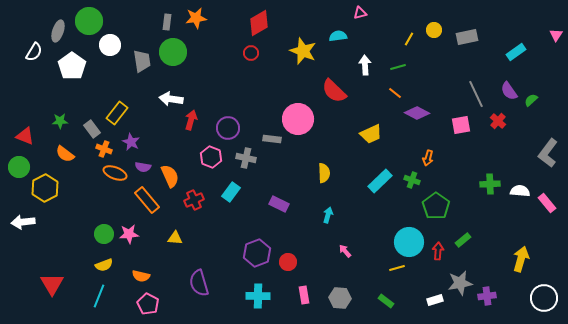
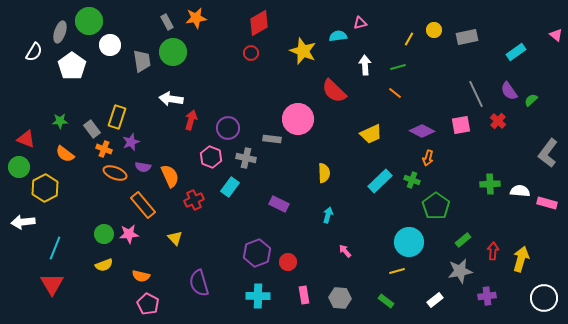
pink triangle at (360, 13): moved 10 px down
gray rectangle at (167, 22): rotated 35 degrees counterclockwise
gray ellipse at (58, 31): moved 2 px right, 1 px down
pink triangle at (556, 35): rotated 24 degrees counterclockwise
yellow rectangle at (117, 113): moved 4 px down; rotated 20 degrees counterclockwise
purple diamond at (417, 113): moved 5 px right, 18 px down
red triangle at (25, 136): moved 1 px right, 3 px down
purple star at (131, 142): rotated 24 degrees clockwise
cyan rectangle at (231, 192): moved 1 px left, 5 px up
orange rectangle at (147, 200): moved 4 px left, 5 px down
pink rectangle at (547, 203): rotated 36 degrees counterclockwise
yellow triangle at (175, 238): rotated 42 degrees clockwise
red arrow at (438, 251): moved 55 px right
yellow line at (397, 268): moved 3 px down
gray star at (460, 283): moved 12 px up
cyan line at (99, 296): moved 44 px left, 48 px up
white rectangle at (435, 300): rotated 21 degrees counterclockwise
